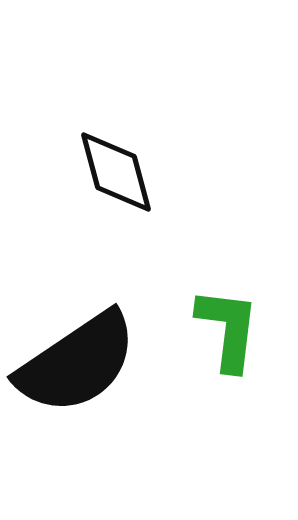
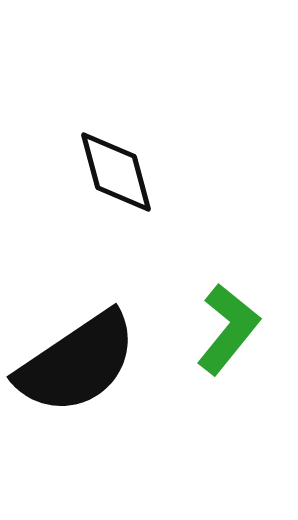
green L-shape: rotated 32 degrees clockwise
